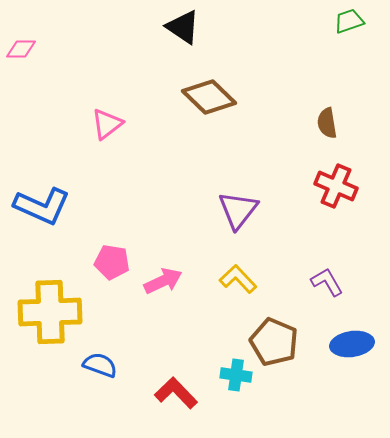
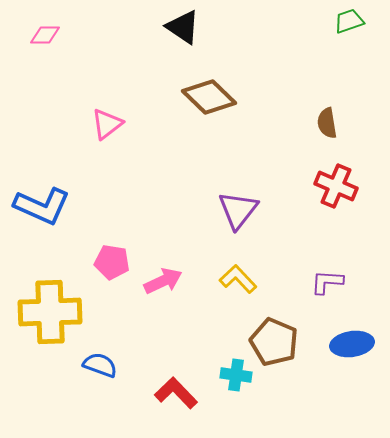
pink diamond: moved 24 px right, 14 px up
purple L-shape: rotated 56 degrees counterclockwise
